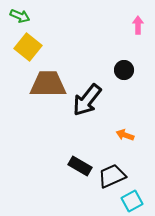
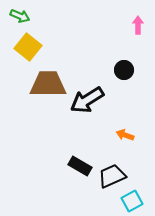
black arrow: rotated 20 degrees clockwise
